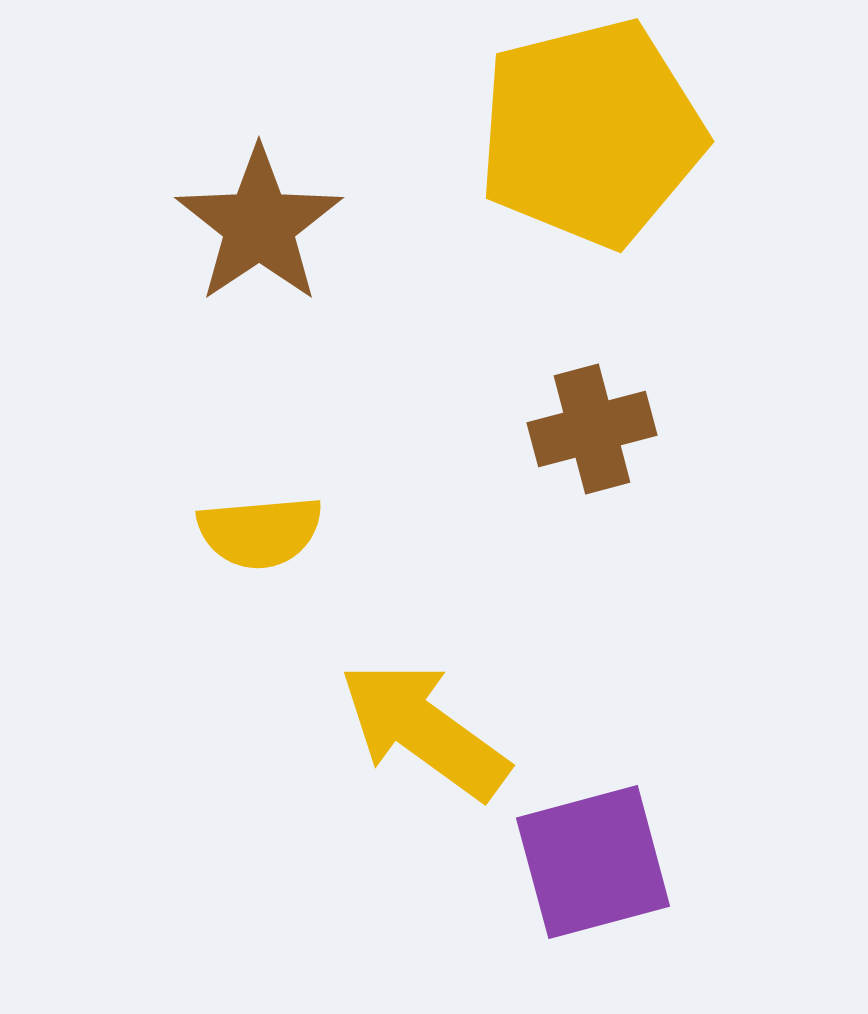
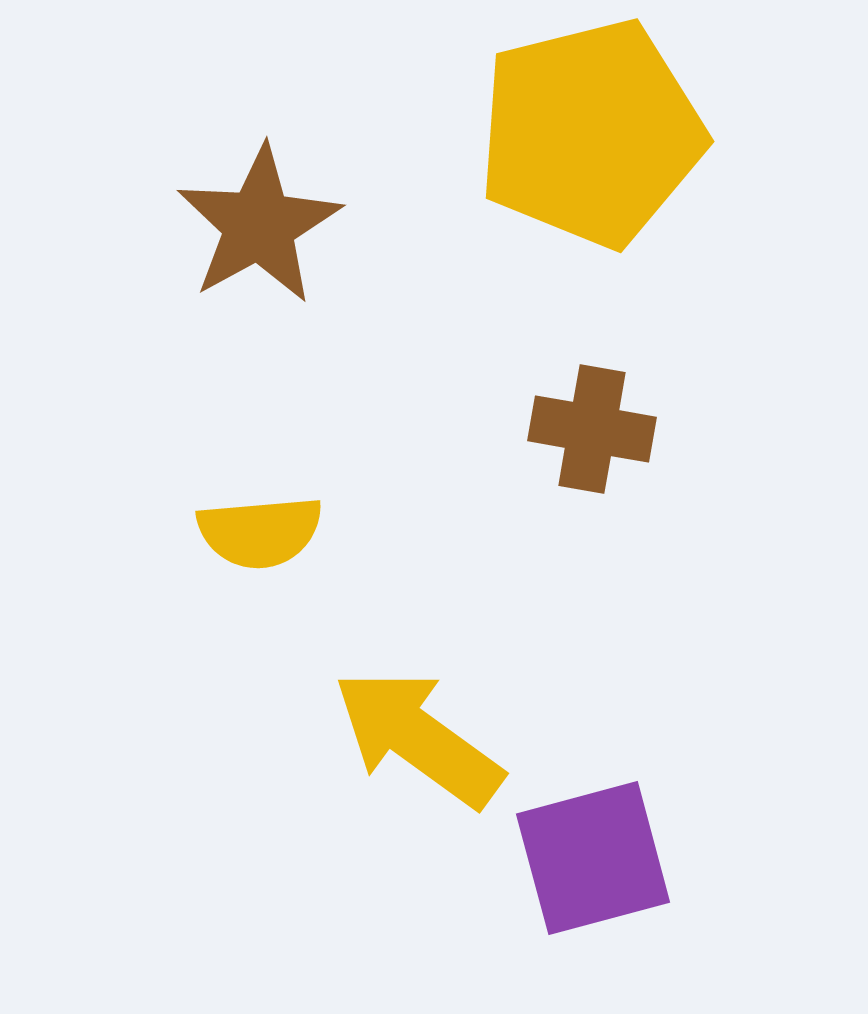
brown star: rotated 5 degrees clockwise
brown cross: rotated 25 degrees clockwise
yellow arrow: moved 6 px left, 8 px down
purple square: moved 4 px up
